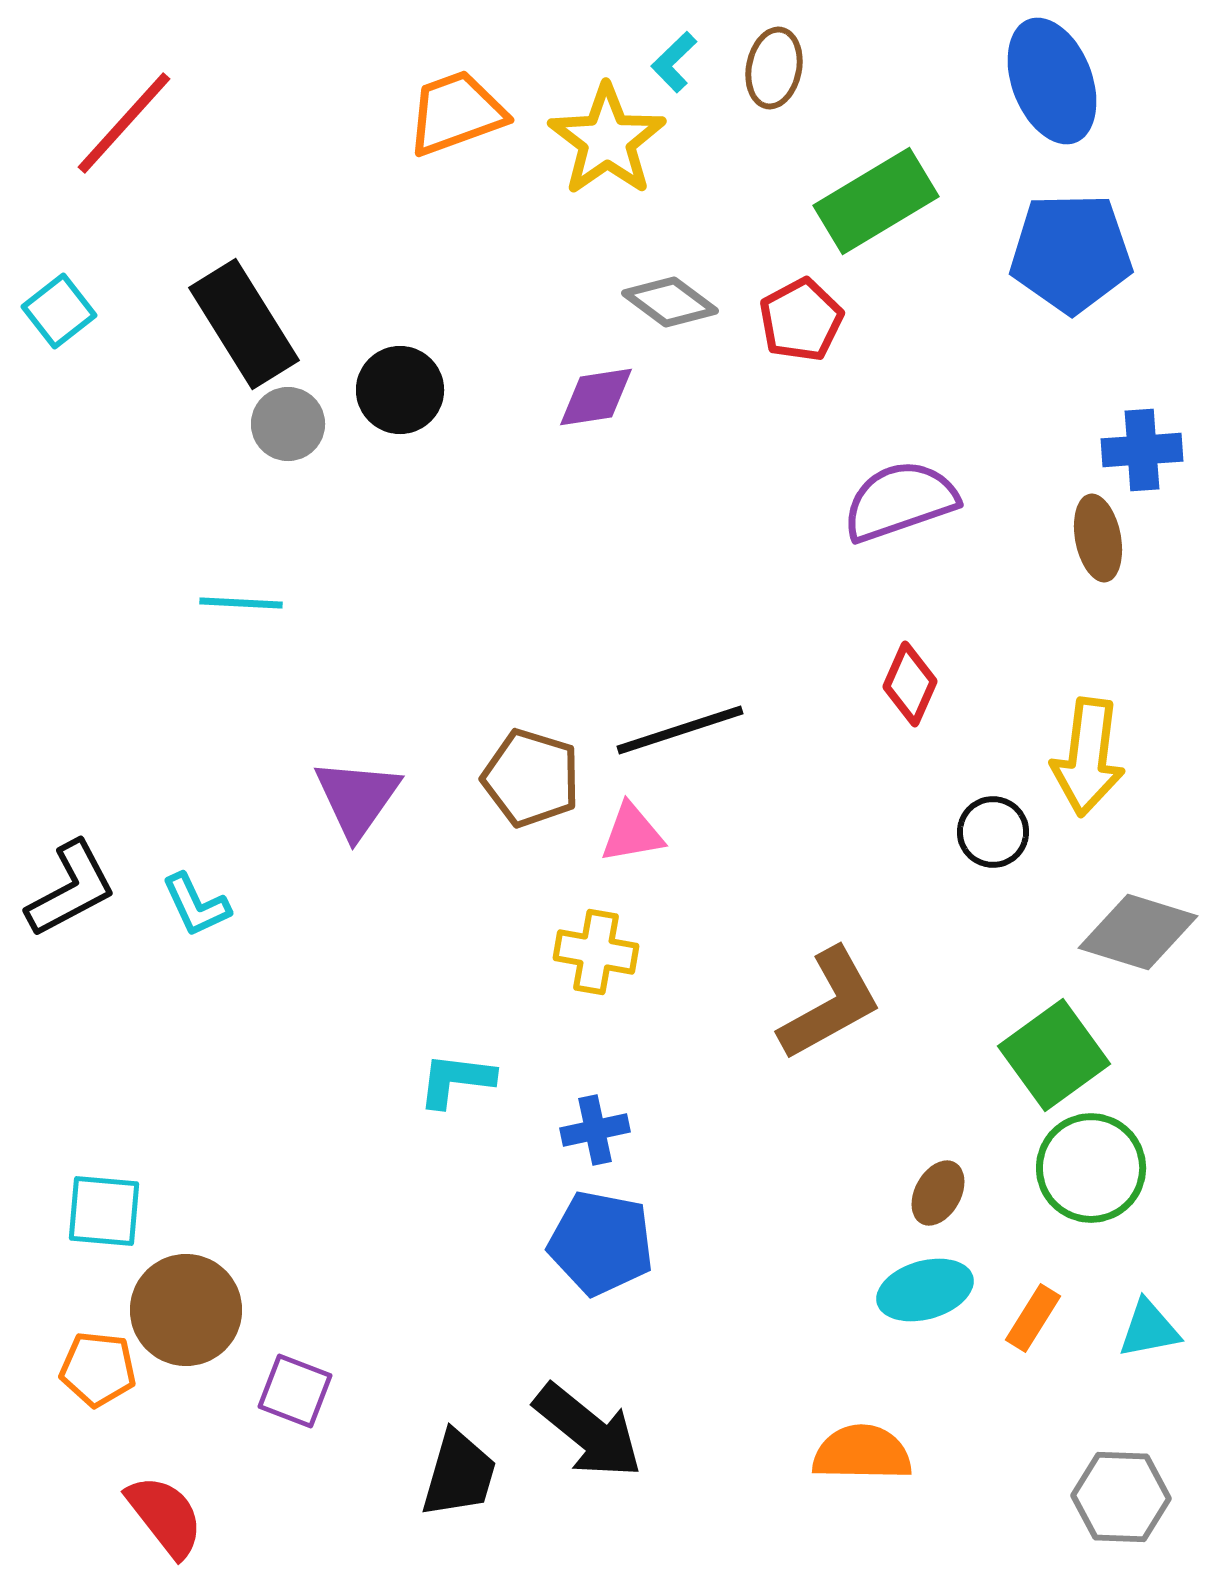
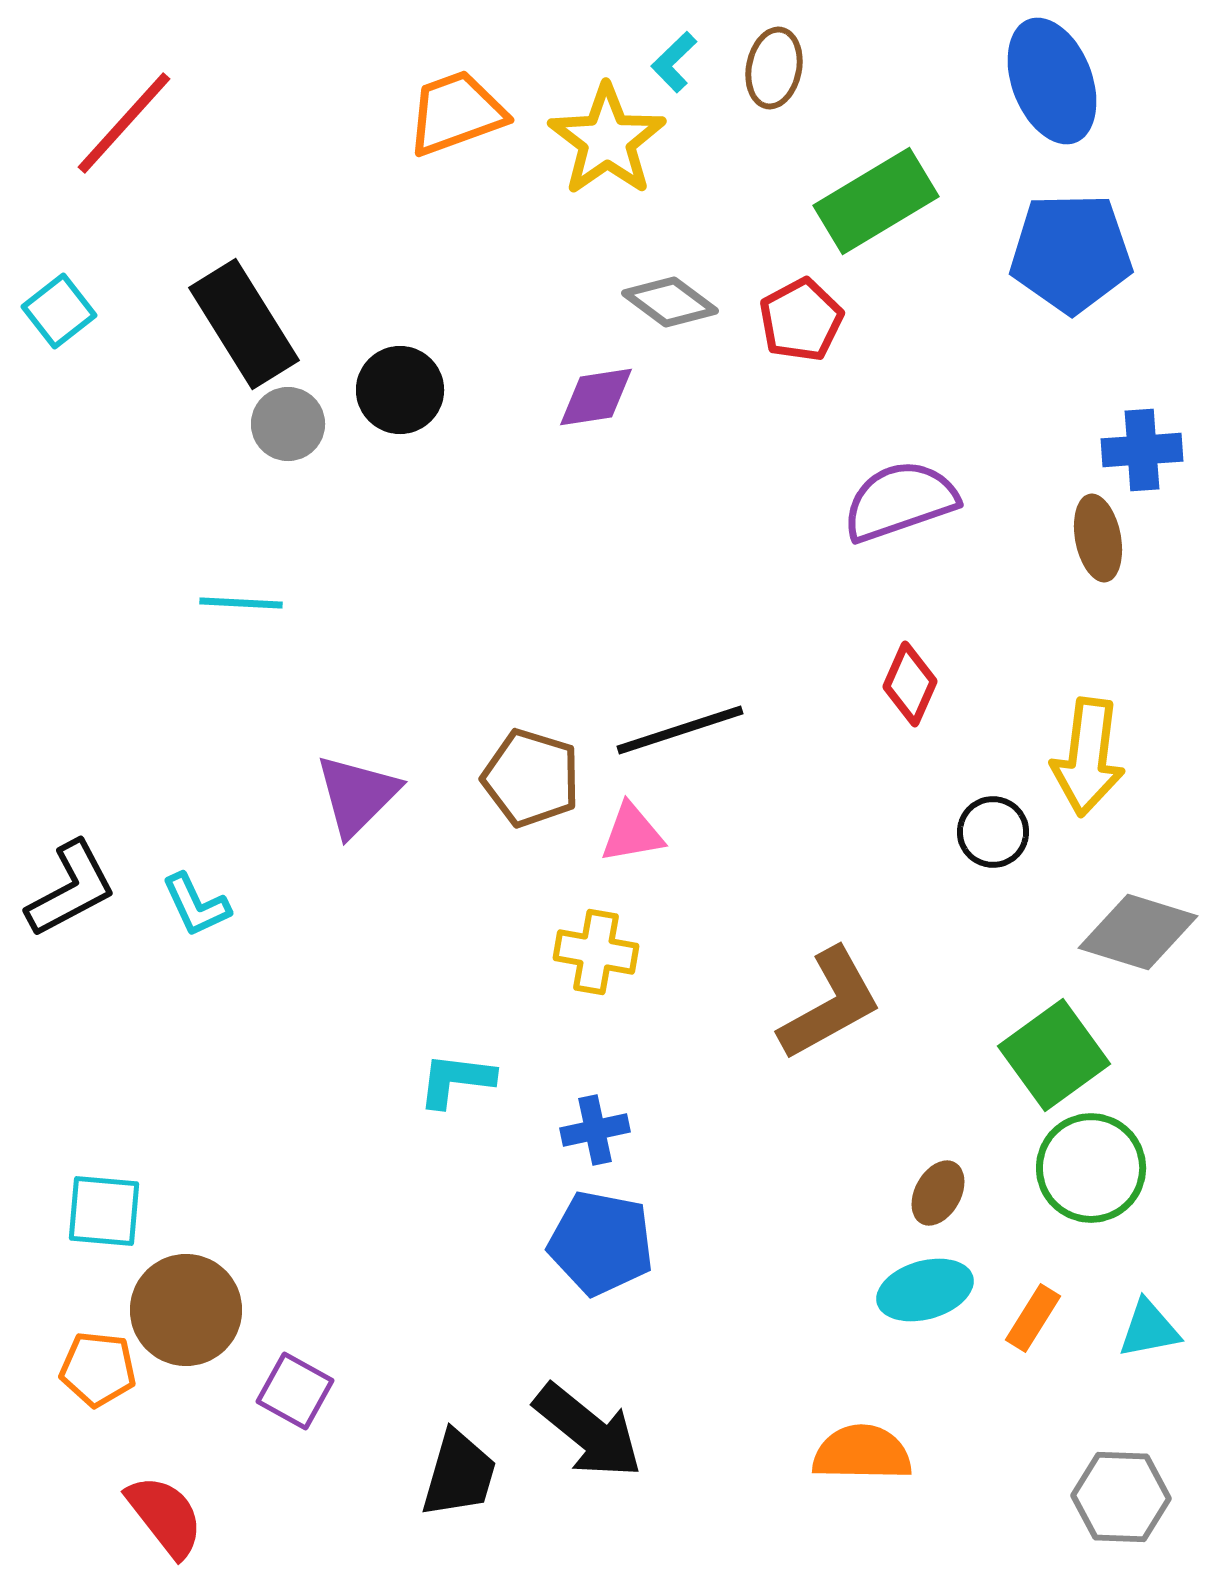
purple triangle at (357, 798): moved 3 px up; rotated 10 degrees clockwise
purple square at (295, 1391): rotated 8 degrees clockwise
